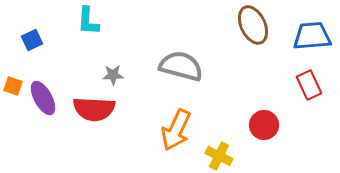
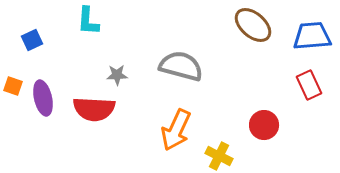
brown ellipse: rotated 24 degrees counterclockwise
gray star: moved 4 px right
purple ellipse: rotated 16 degrees clockwise
